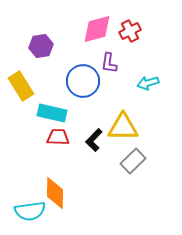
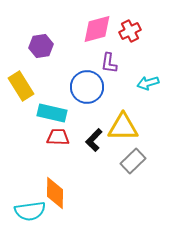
blue circle: moved 4 px right, 6 px down
